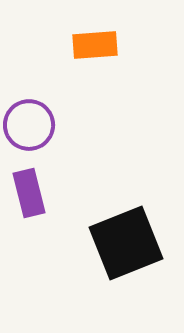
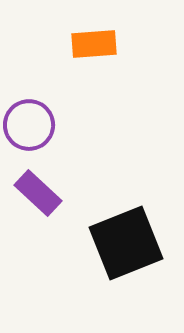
orange rectangle: moved 1 px left, 1 px up
purple rectangle: moved 9 px right; rotated 33 degrees counterclockwise
